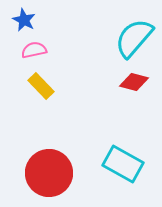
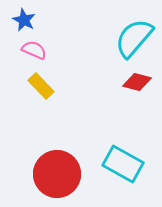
pink semicircle: rotated 35 degrees clockwise
red diamond: moved 3 px right
red circle: moved 8 px right, 1 px down
